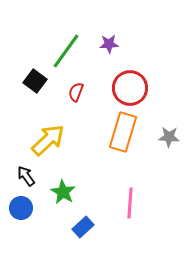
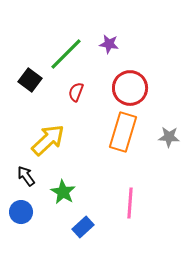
purple star: rotated 12 degrees clockwise
green line: moved 3 px down; rotated 9 degrees clockwise
black square: moved 5 px left, 1 px up
blue circle: moved 4 px down
